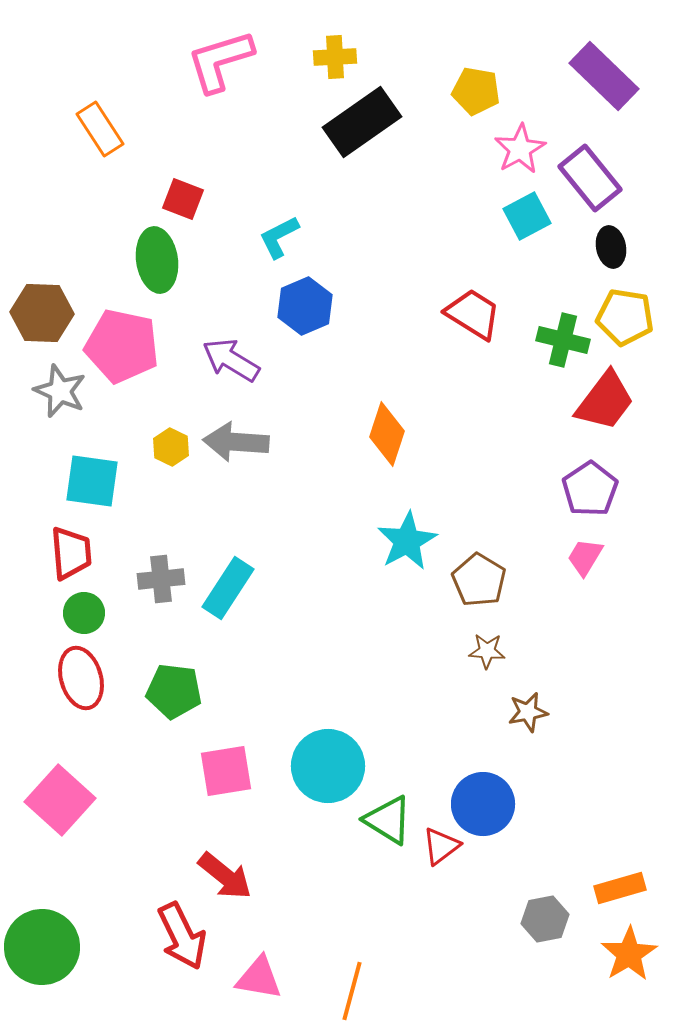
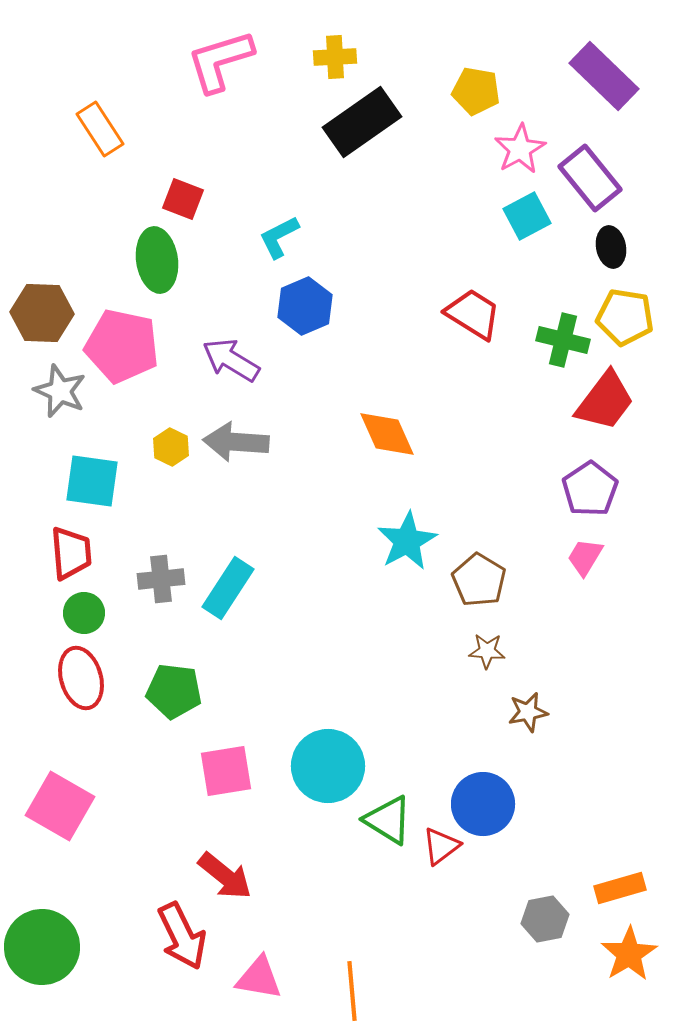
orange diamond at (387, 434): rotated 42 degrees counterclockwise
pink square at (60, 800): moved 6 px down; rotated 12 degrees counterclockwise
orange line at (352, 991): rotated 20 degrees counterclockwise
